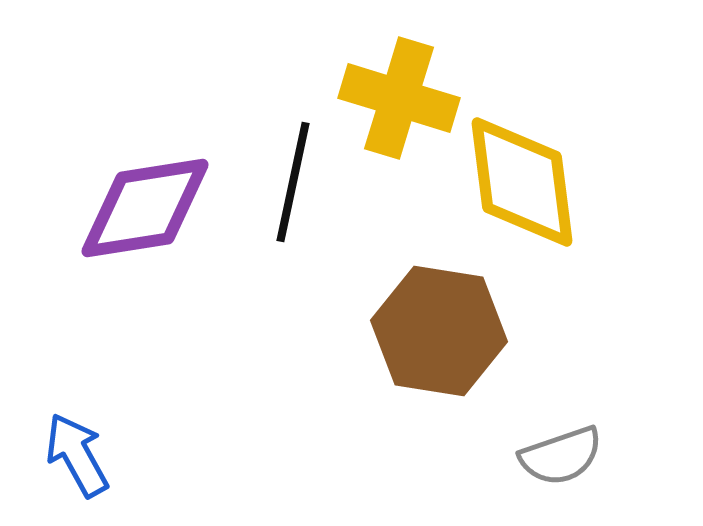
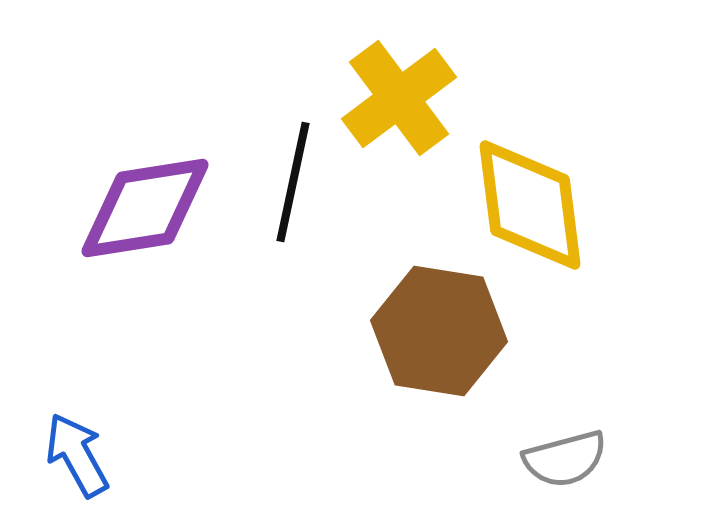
yellow cross: rotated 36 degrees clockwise
yellow diamond: moved 8 px right, 23 px down
gray semicircle: moved 4 px right, 3 px down; rotated 4 degrees clockwise
